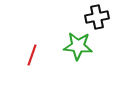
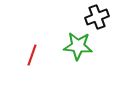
black cross: rotated 10 degrees counterclockwise
